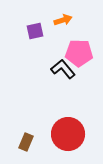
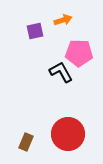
black L-shape: moved 2 px left, 3 px down; rotated 10 degrees clockwise
